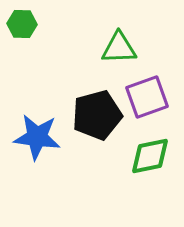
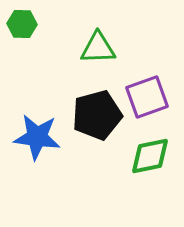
green triangle: moved 21 px left
